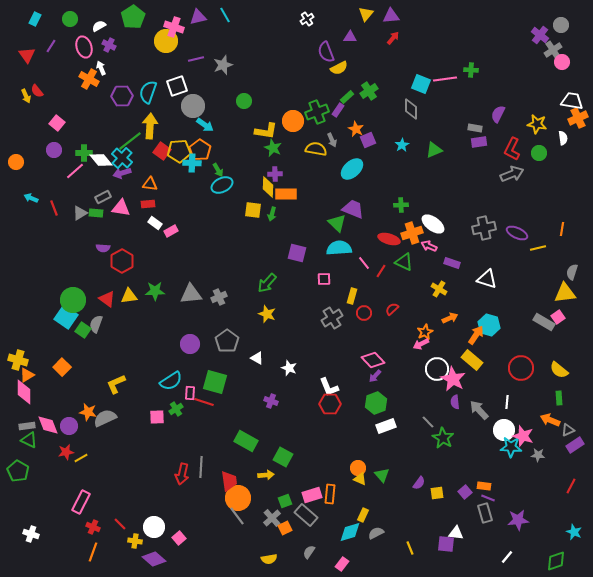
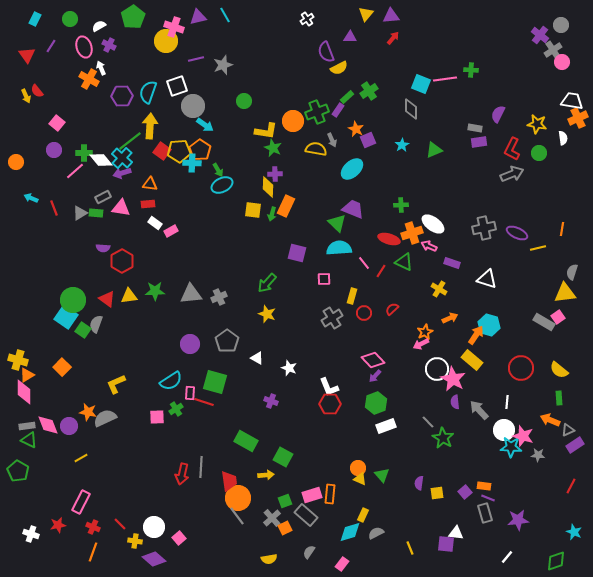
orange rectangle at (286, 194): moved 12 px down; rotated 65 degrees counterclockwise
red star at (66, 452): moved 8 px left, 73 px down
purple semicircle at (419, 483): rotated 152 degrees clockwise
